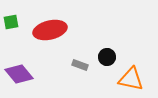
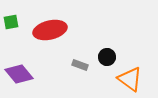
orange triangle: moved 1 px left; rotated 24 degrees clockwise
